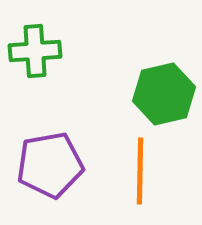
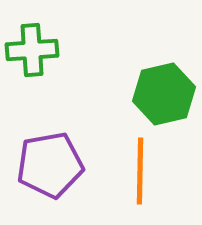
green cross: moved 3 px left, 1 px up
